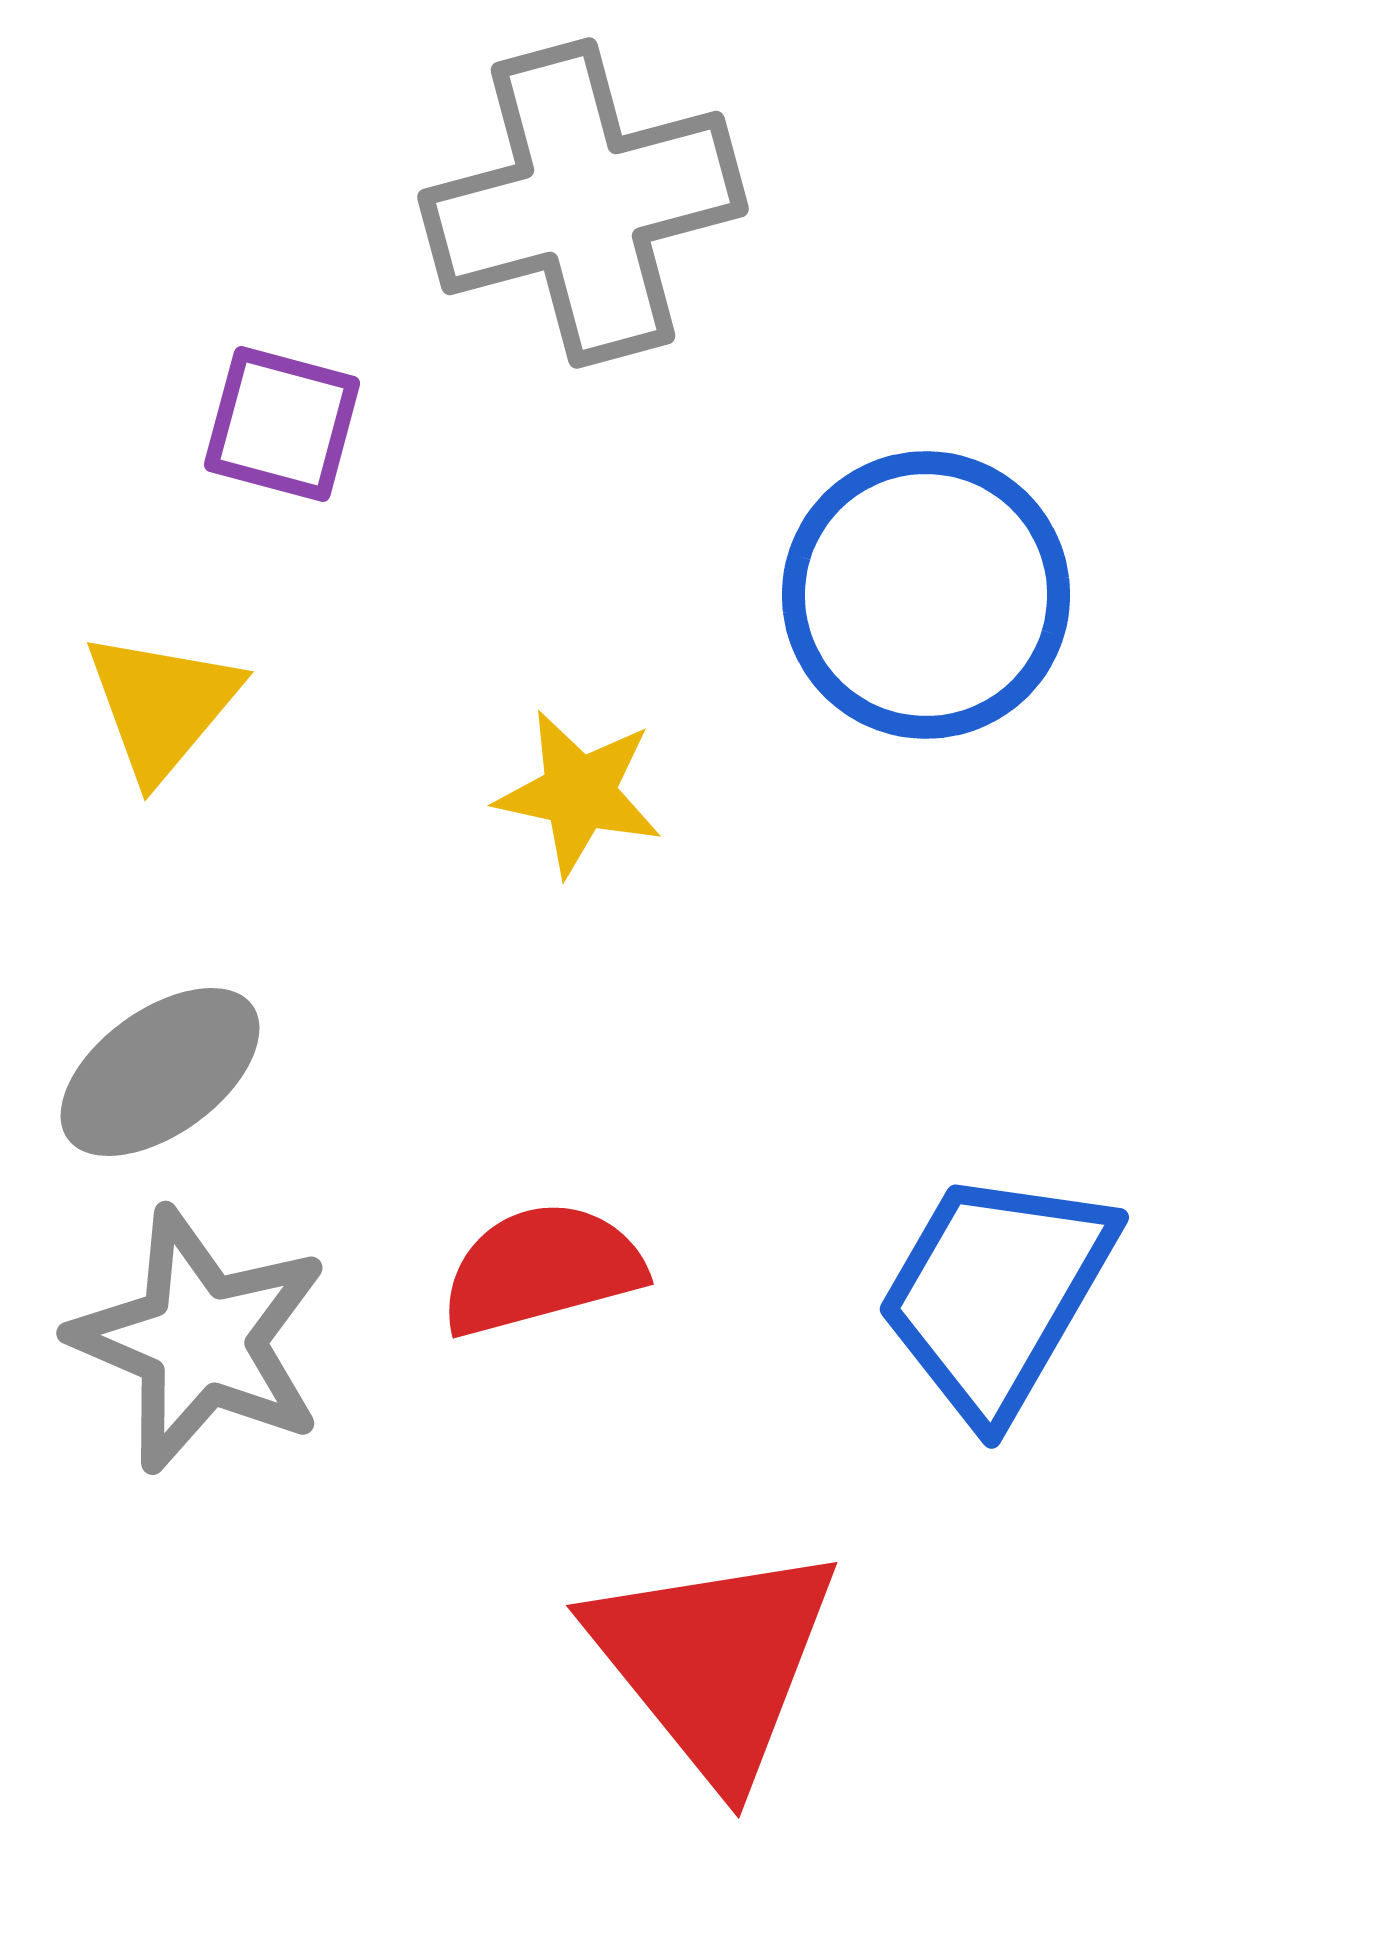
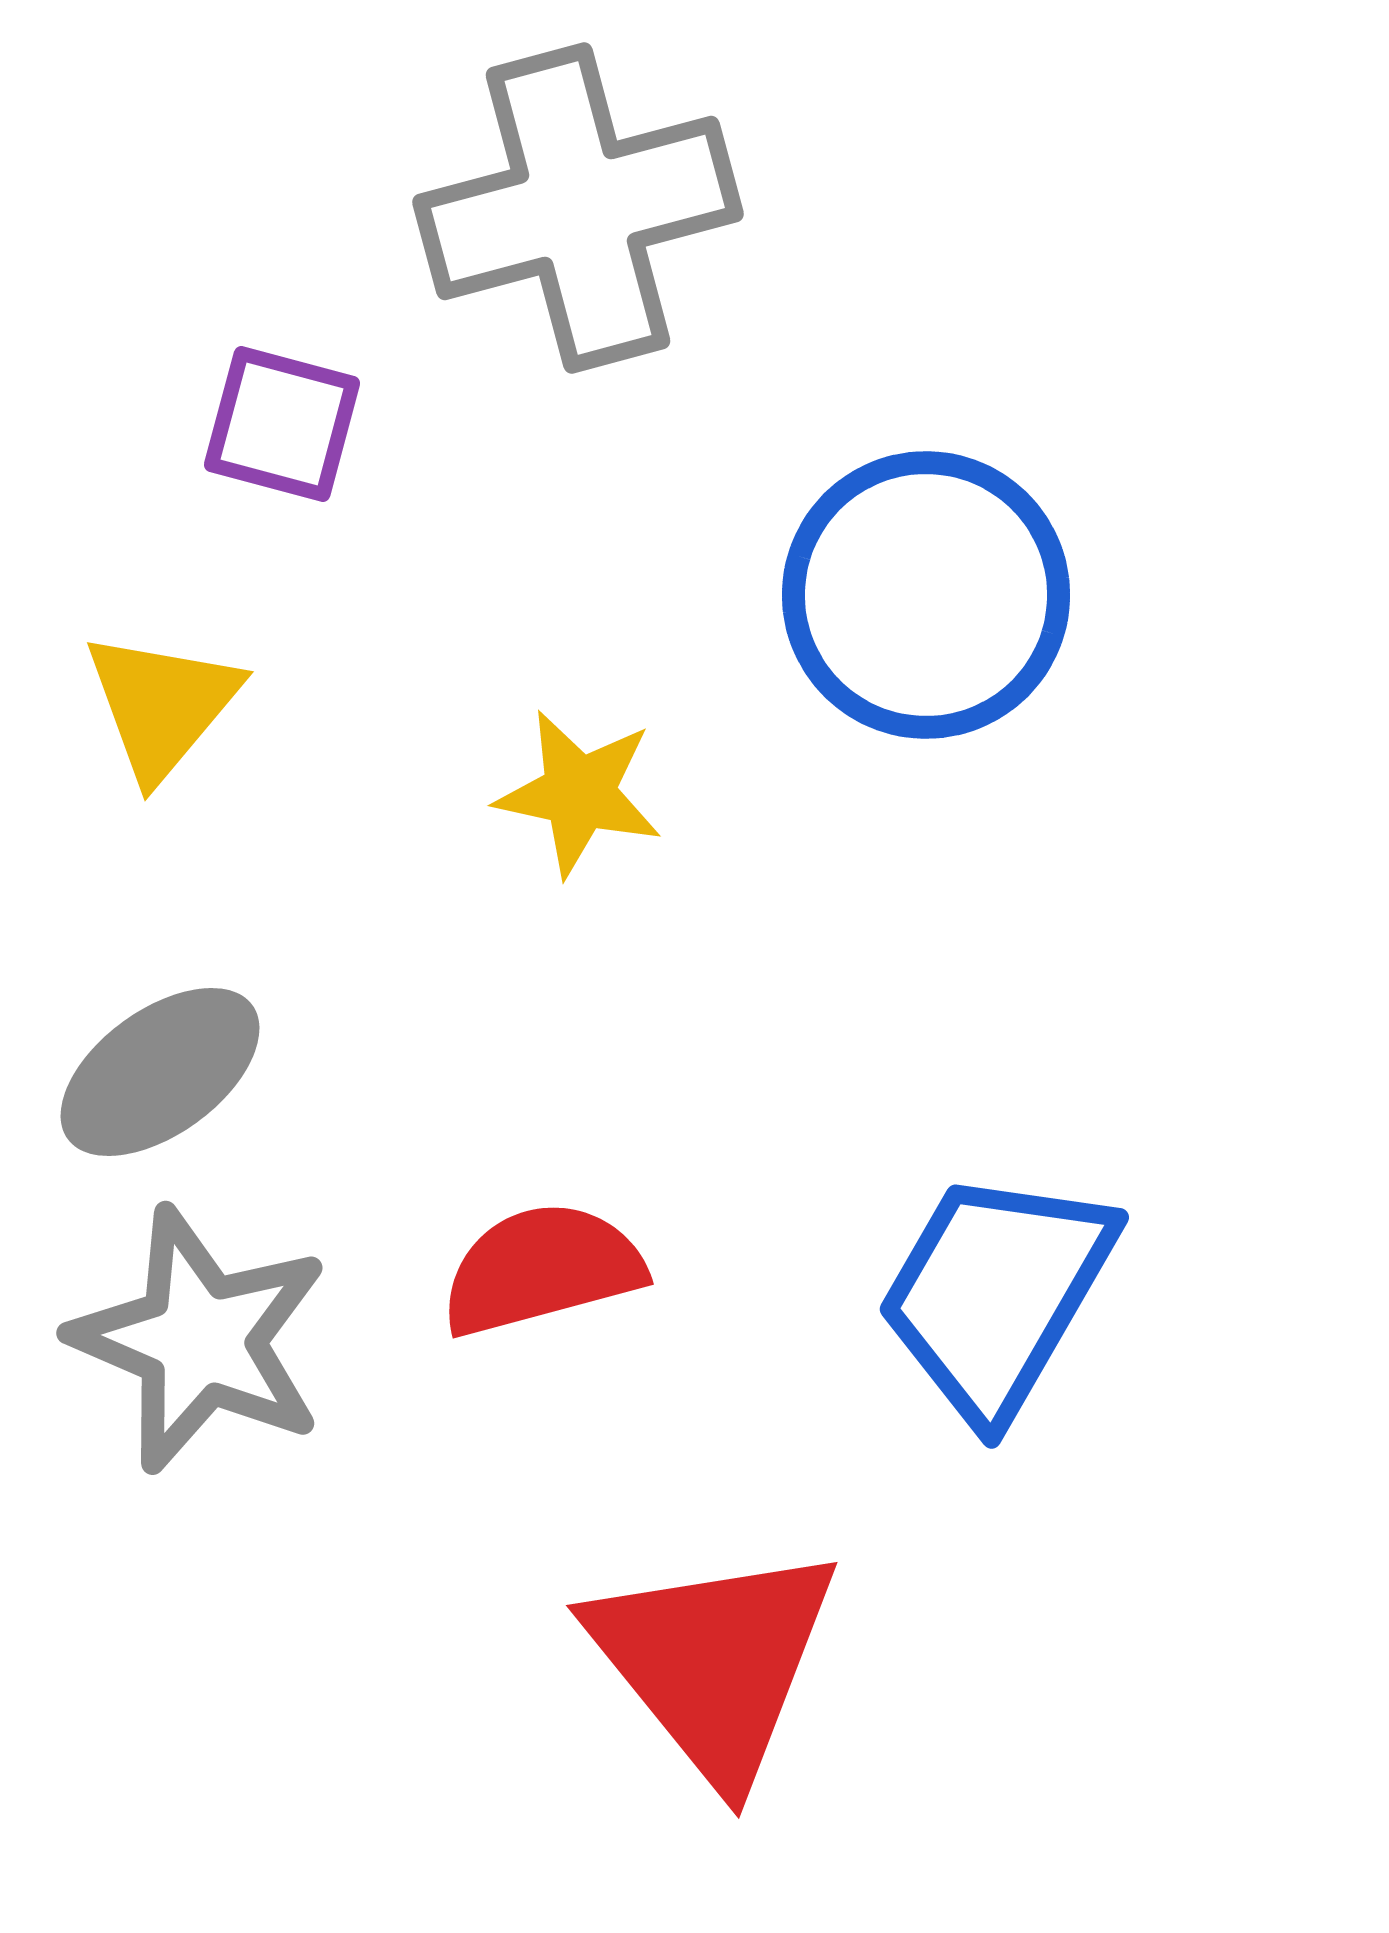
gray cross: moved 5 px left, 5 px down
